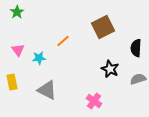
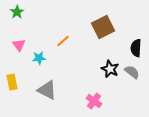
pink triangle: moved 1 px right, 5 px up
gray semicircle: moved 6 px left, 7 px up; rotated 56 degrees clockwise
